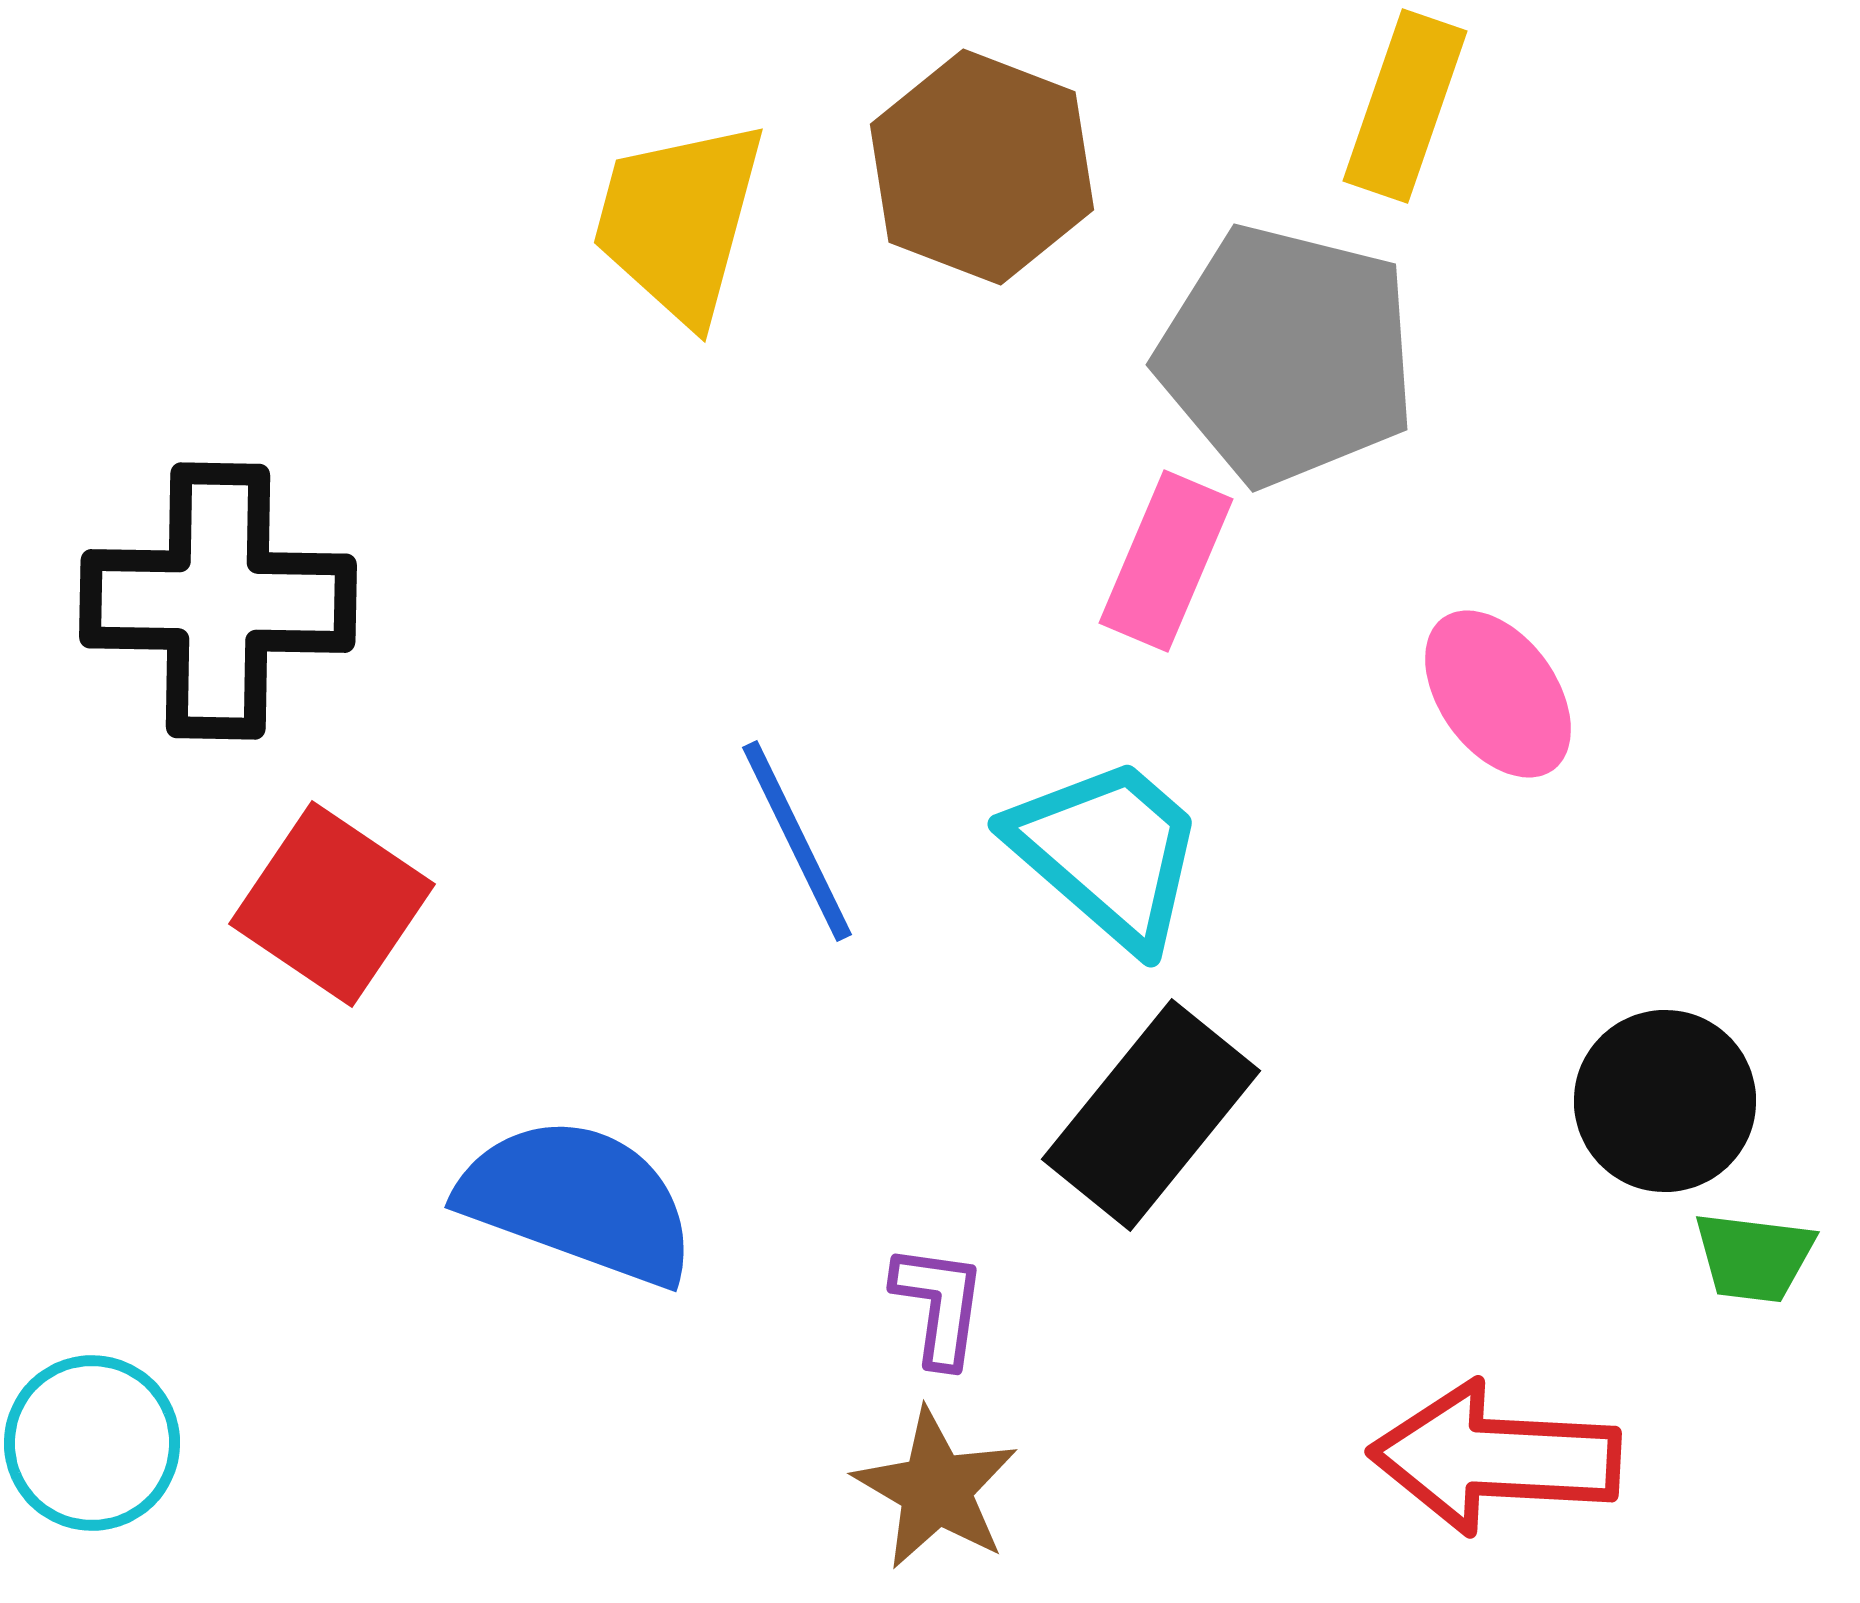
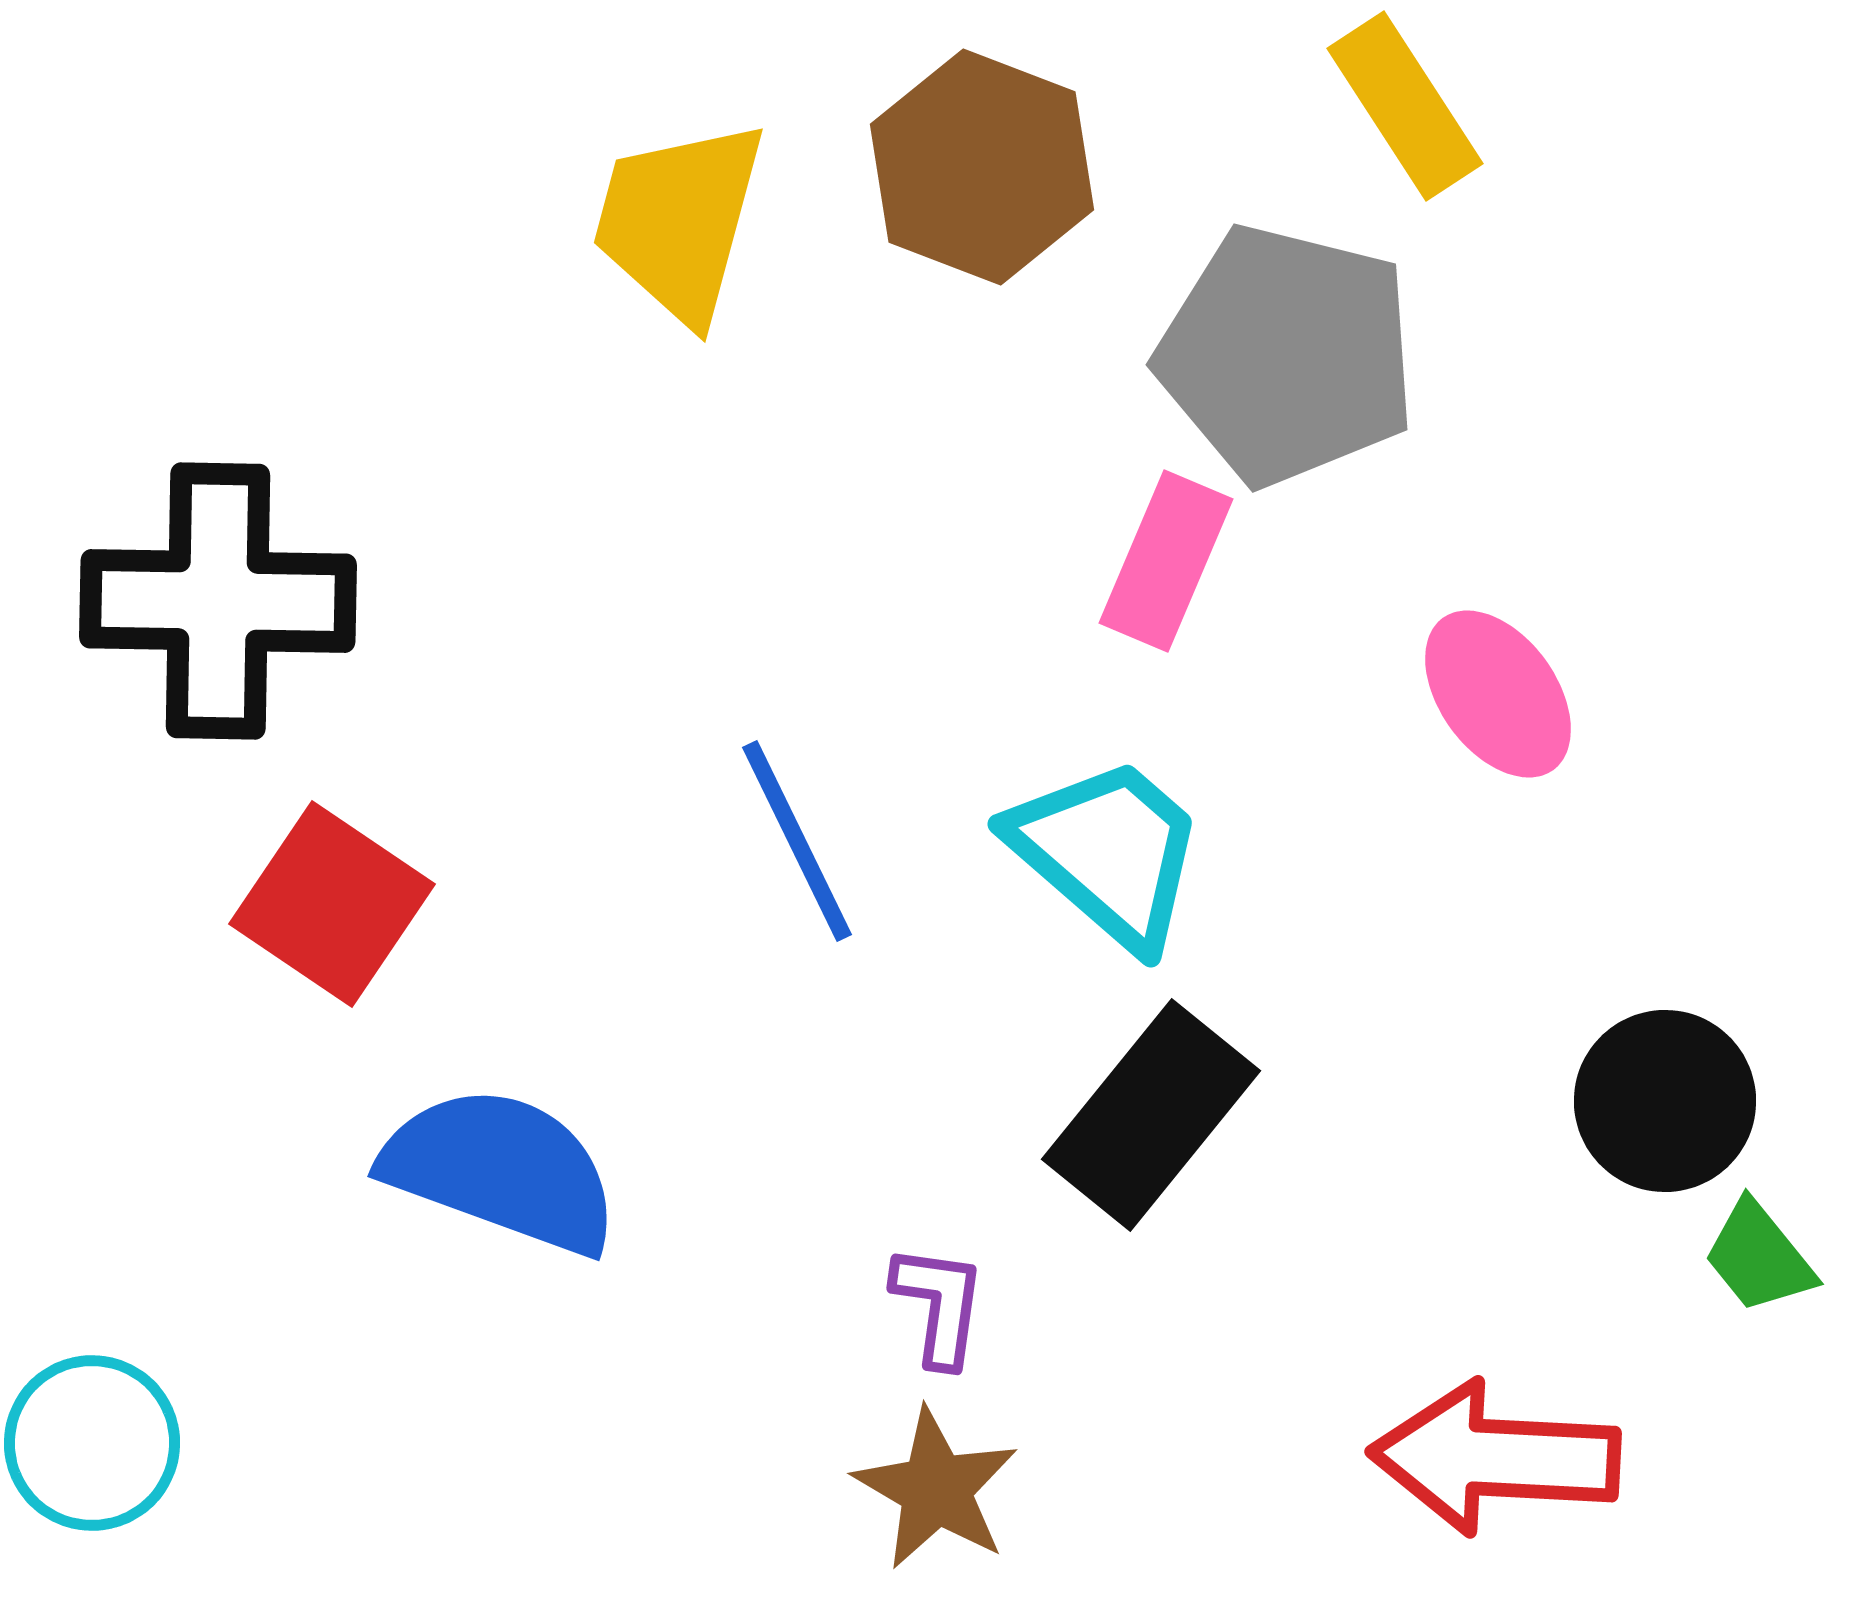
yellow rectangle: rotated 52 degrees counterclockwise
blue semicircle: moved 77 px left, 31 px up
green trapezoid: moved 5 px right; rotated 44 degrees clockwise
